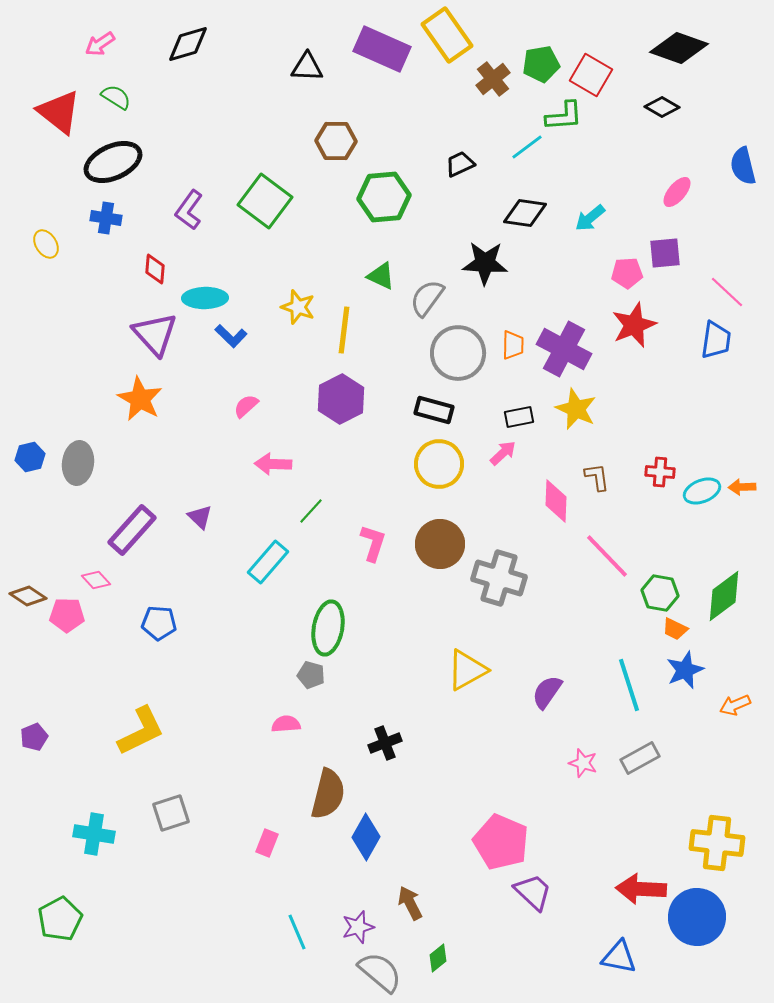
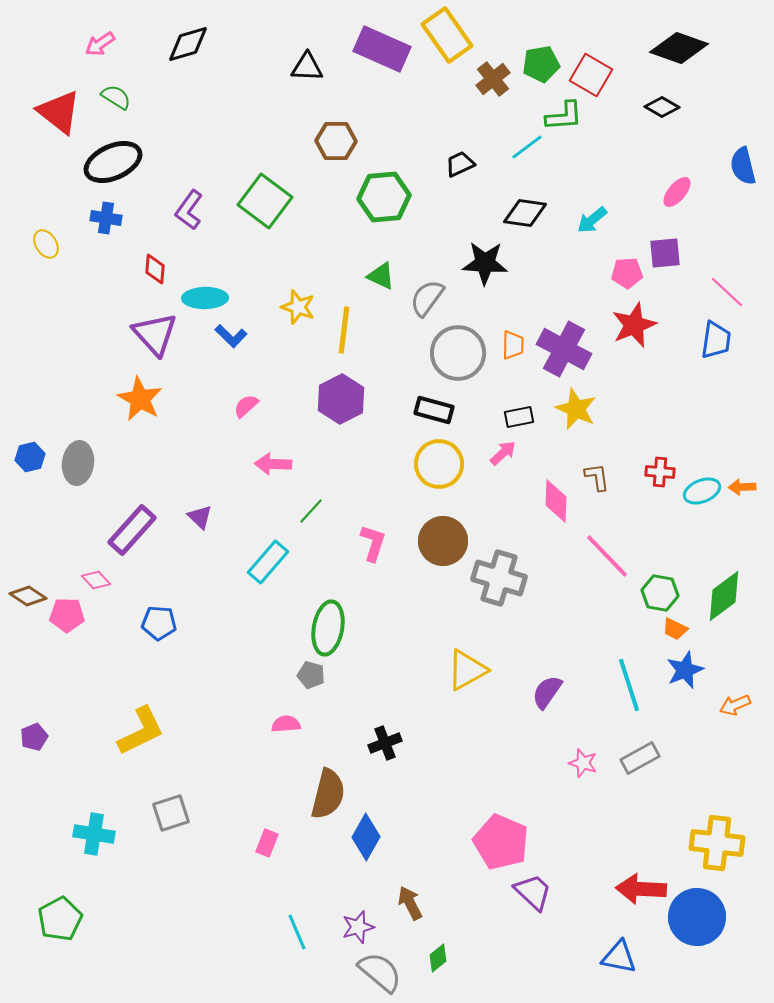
cyan arrow at (590, 218): moved 2 px right, 2 px down
brown circle at (440, 544): moved 3 px right, 3 px up
